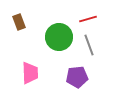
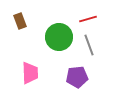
brown rectangle: moved 1 px right, 1 px up
